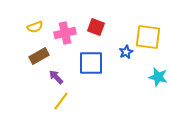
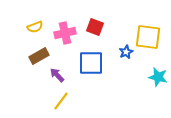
red square: moved 1 px left
purple arrow: moved 1 px right, 2 px up
